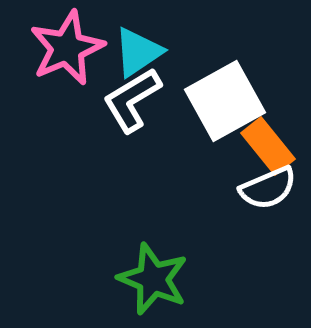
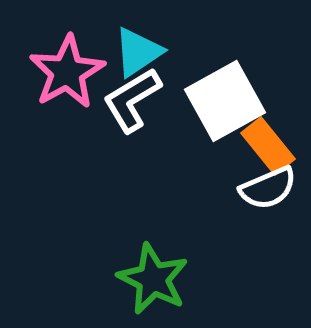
pink star: moved 24 px down; rotated 6 degrees counterclockwise
green star: rotated 4 degrees clockwise
